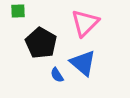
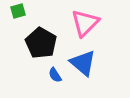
green square: rotated 14 degrees counterclockwise
blue semicircle: moved 2 px left
